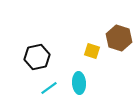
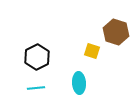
brown hexagon: moved 3 px left, 6 px up
black hexagon: rotated 15 degrees counterclockwise
cyan line: moved 13 px left; rotated 30 degrees clockwise
